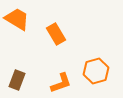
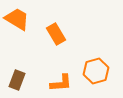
orange L-shape: rotated 15 degrees clockwise
